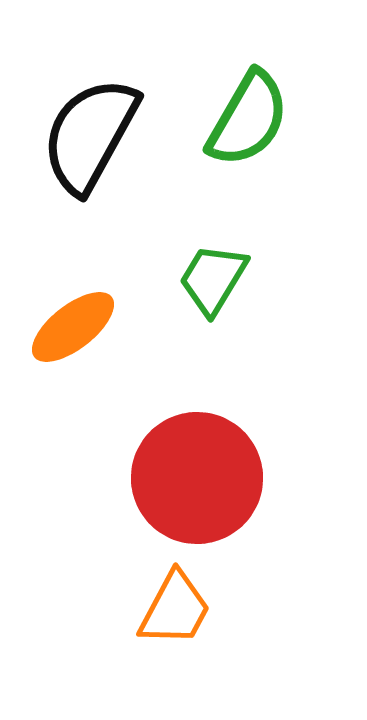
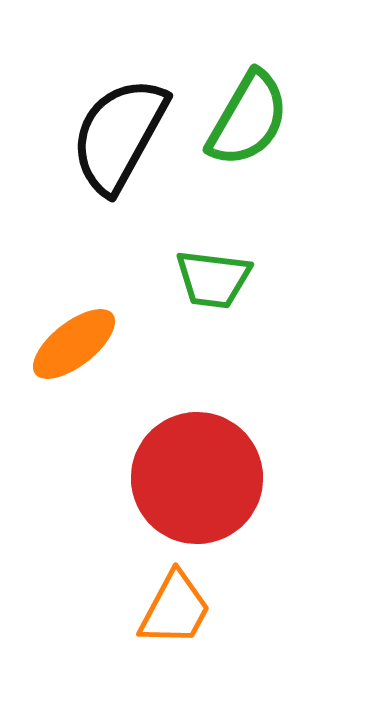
black semicircle: moved 29 px right
green trapezoid: rotated 114 degrees counterclockwise
orange ellipse: moved 1 px right, 17 px down
